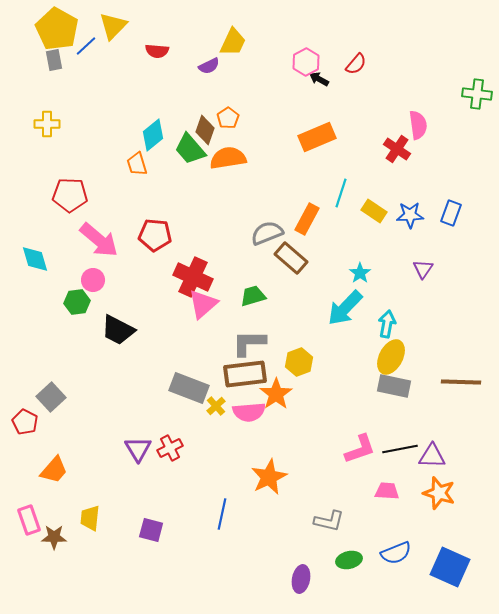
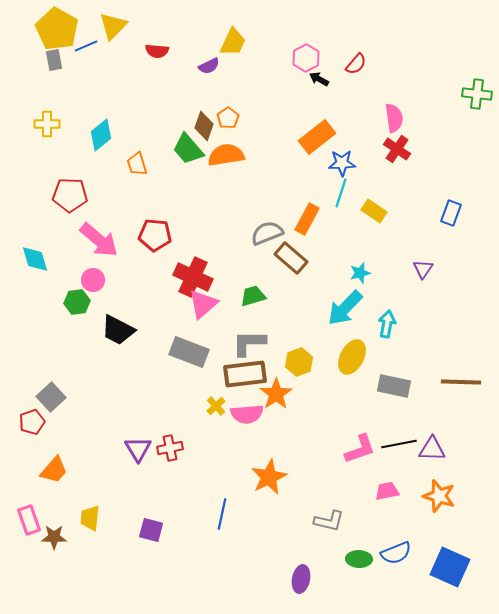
blue line at (86, 46): rotated 20 degrees clockwise
pink hexagon at (306, 62): moved 4 px up
pink semicircle at (418, 125): moved 24 px left, 7 px up
brown diamond at (205, 130): moved 1 px left, 4 px up
cyan diamond at (153, 135): moved 52 px left
orange rectangle at (317, 137): rotated 15 degrees counterclockwise
green trapezoid at (190, 149): moved 2 px left
orange semicircle at (228, 158): moved 2 px left, 3 px up
blue star at (410, 215): moved 68 px left, 52 px up
cyan star at (360, 273): rotated 20 degrees clockwise
yellow ellipse at (391, 357): moved 39 px left
gray rectangle at (189, 388): moved 36 px up
pink semicircle at (249, 412): moved 2 px left, 2 px down
red pentagon at (25, 422): moved 7 px right; rotated 25 degrees clockwise
red cross at (170, 448): rotated 15 degrees clockwise
black line at (400, 449): moved 1 px left, 5 px up
purple triangle at (432, 456): moved 7 px up
pink trapezoid at (387, 491): rotated 15 degrees counterclockwise
orange star at (439, 493): moved 3 px down
green ellipse at (349, 560): moved 10 px right, 1 px up; rotated 15 degrees clockwise
